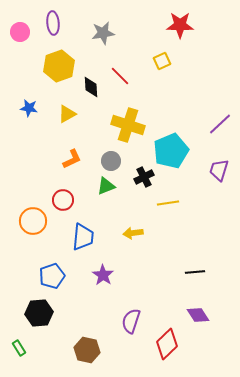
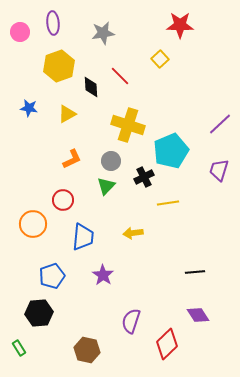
yellow square: moved 2 px left, 2 px up; rotated 18 degrees counterclockwise
green triangle: rotated 24 degrees counterclockwise
orange circle: moved 3 px down
